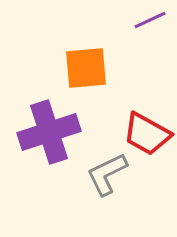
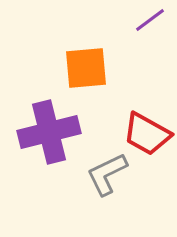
purple line: rotated 12 degrees counterclockwise
purple cross: rotated 4 degrees clockwise
